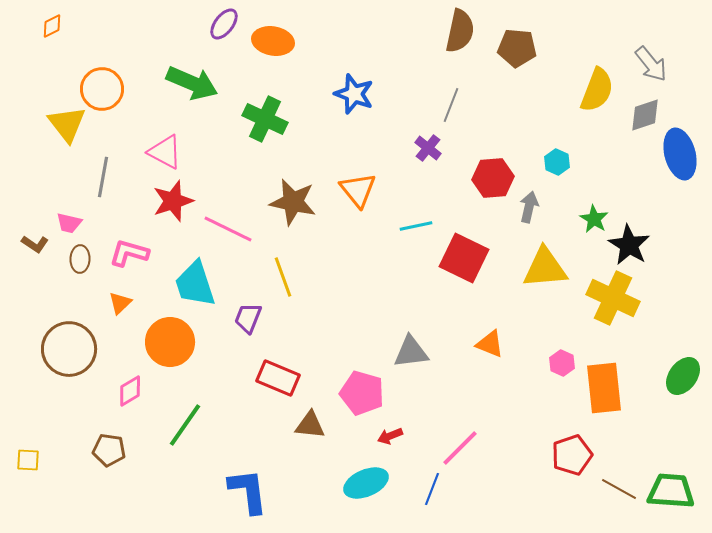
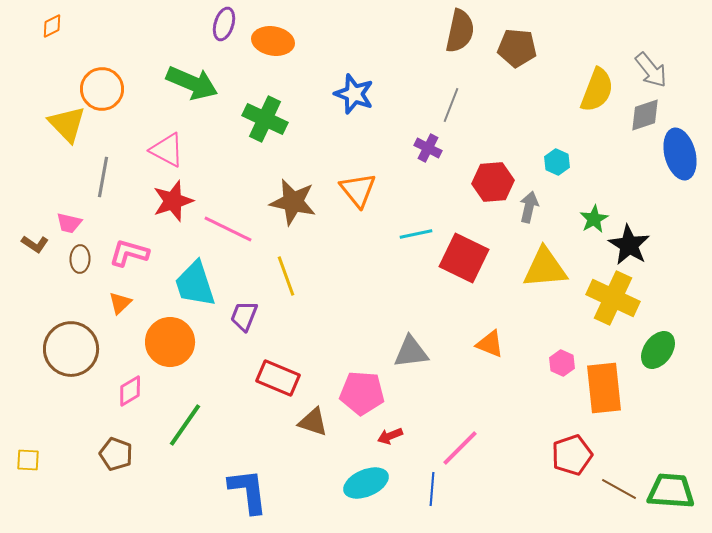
purple ellipse at (224, 24): rotated 20 degrees counterclockwise
gray arrow at (651, 64): moved 6 px down
yellow triangle at (67, 124): rotated 6 degrees counterclockwise
purple cross at (428, 148): rotated 12 degrees counterclockwise
pink triangle at (165, 152): moved 2 px right, 2 px up
red hexagon at (493, 178): moved 4 px down
green star at (594, 219): rotated 12 degrees clockwise
cyan line at (416, 226): moved 8 px down
yellow line at (283, 277): moved 3 px right, 1 px up
purple trapezoid at (248, 318): moved 4 px left, 2 px up
brown circle at (69, 349): moved 2 px right
green ellipse at (683, 376): moved 25 px left, 26 px up
pink pentagon at (362, 393): rotated 12 degrees counterclockwise
brown triangle at (310, 425): moved 3 px right, 3 px up; rotated 12 degrees clockwise
brown pentagon at (109, 450): moved 7 px right, 4 px down; rotated 12 degrees clockwise
blue line at (432, 489): rotated 16 degrees counterclockwise
